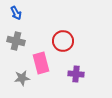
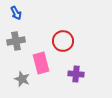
gray cross: rotated 24 degrees counterclockwise
gray star: moved 1 px down; rotated 28 degrees clockwise
